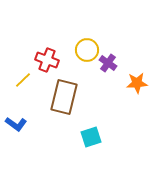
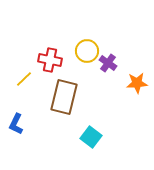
yellow circle: moved 1 px down
red cross: moved 3 px right; rotated 10 degrees counterclockwise
yellow line: moved 1 px right, 1 px up
blue L-shape: rotated 80 degrees clockwise
cyan square: rotated 35 degrees counterclockwise
